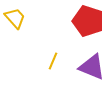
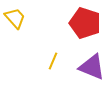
red pentagon: moved 3 px left, 2 px down
